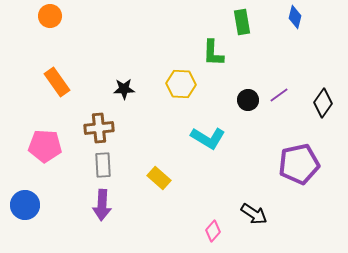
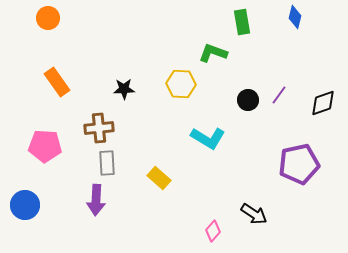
orange circle: moved 2 px left, 2 px down
green L-shape: rotated 108 degrees clockwise
purple line: rotated 18 degrees counterclockwise
black diamond: rotated 36 degrees clockwise
gray rectangle: moved 4 px right, 2 px up
purple arrow: moved 6 px left, 5 px up
